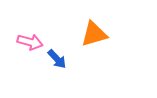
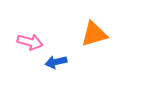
blue arrow: moved 1 px left, 3 px down; rotated 120 degrees clockwise
